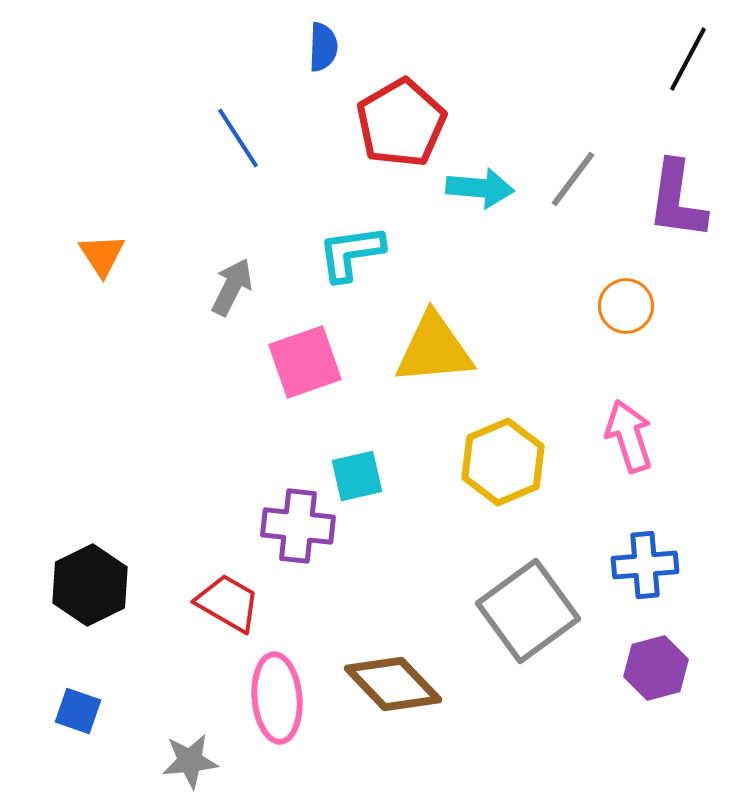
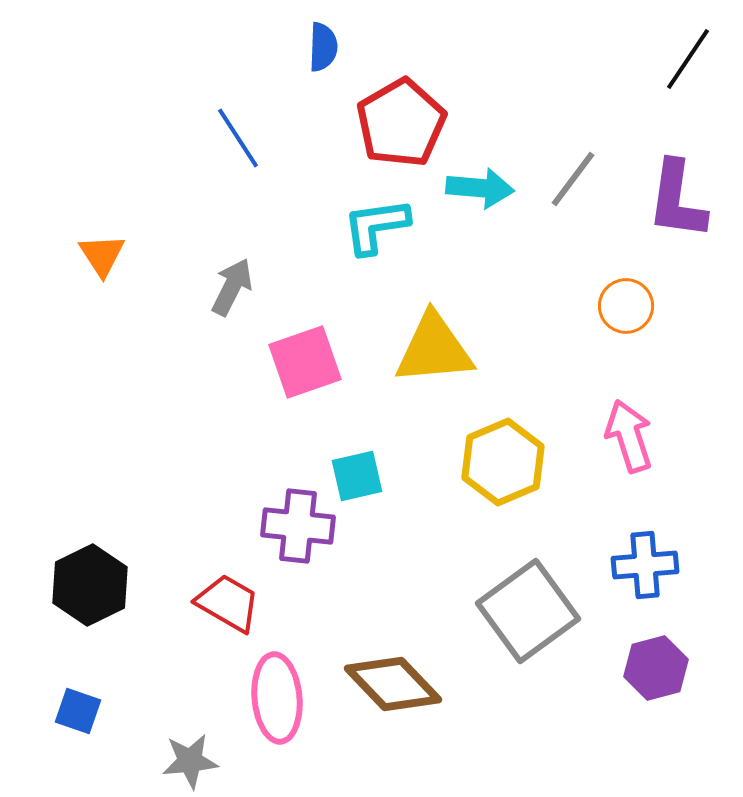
black line: rotated 6 degrees clockwise
cyan L-shape: moved 25 px right, 27 px up
